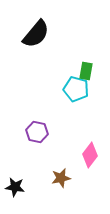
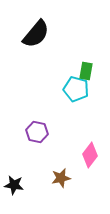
black star: moved 1 px left, 2 px up
